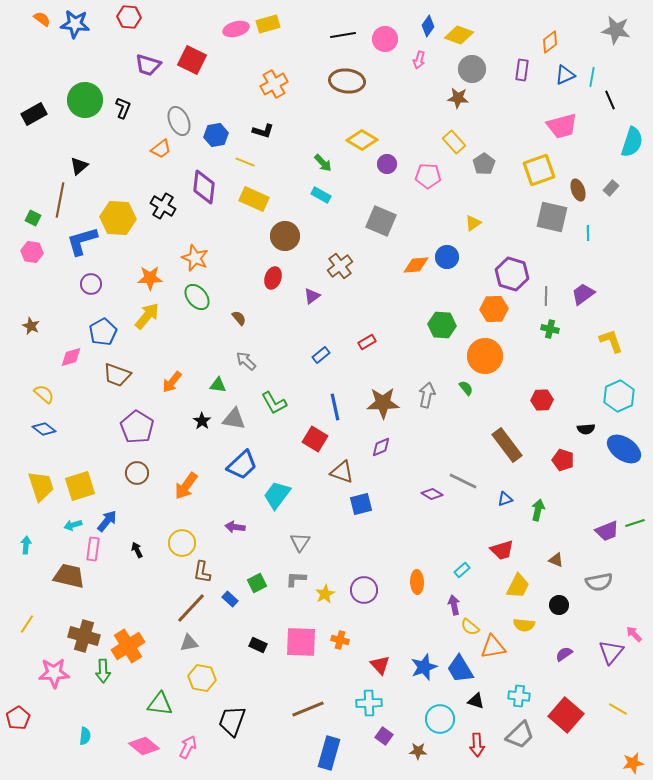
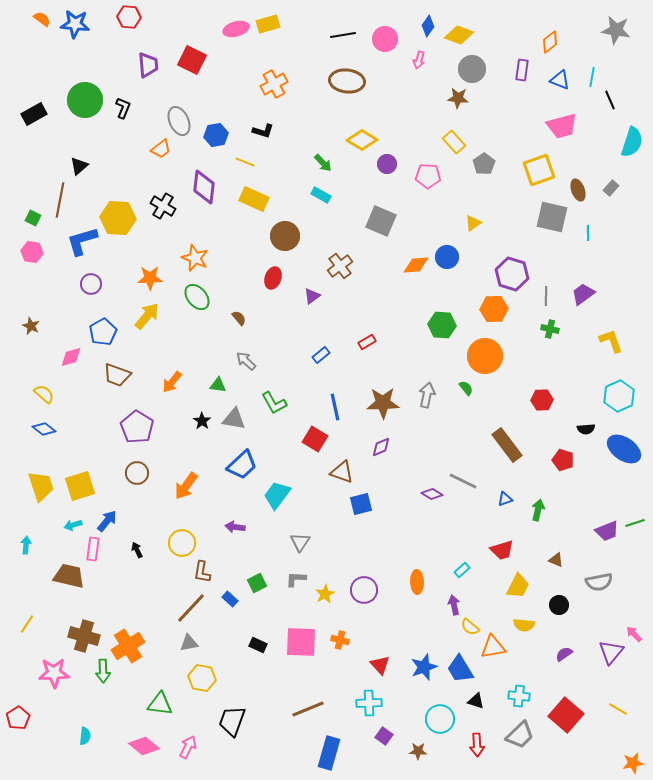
purple trapezoid at (148, 65): rotated 112 degrees counterclockwise
blue triangle at (565, 75): moved 5 px left, 5 px down; rotated 45 degrees clockwise
